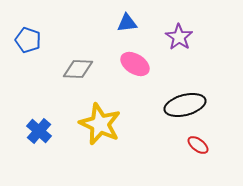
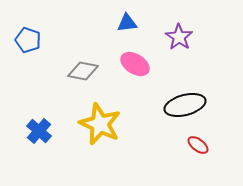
gray diamond: moved 5 px right, 2 px down; rotated 8 degrees clockwise
